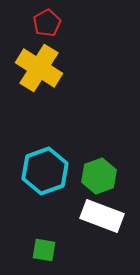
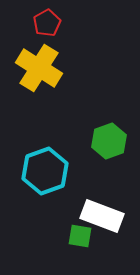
green hexagon: moved 10 px right, 35 px up
green square: moved 36 px right, 14 px up
